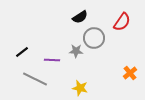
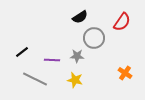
gray star: moved 1 px right, 5 px down
orange cross: moved 5 px left; rotated 16 degrees counterclockwise
yellow star: moved 5 px left, 8 px up
